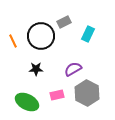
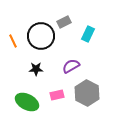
purple semicircle: moved 2 px left, 3 px up
